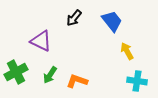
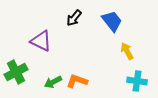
green arrow: moved 3 px right, 7 px down; rotated 30 degrees clockwise
